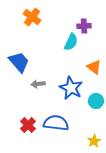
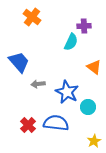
blue star: moved 4 px left, 4 px down
cyan circle: moved 8 px left, 6 px down
